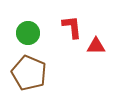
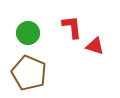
red triangle: moved 1 px left; rotated 18 degrees clockwise
